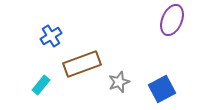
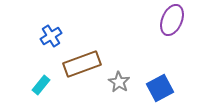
gray star: rotated 20 degrees counterclockwise
blue square: moved 2 px left, 1 px up
